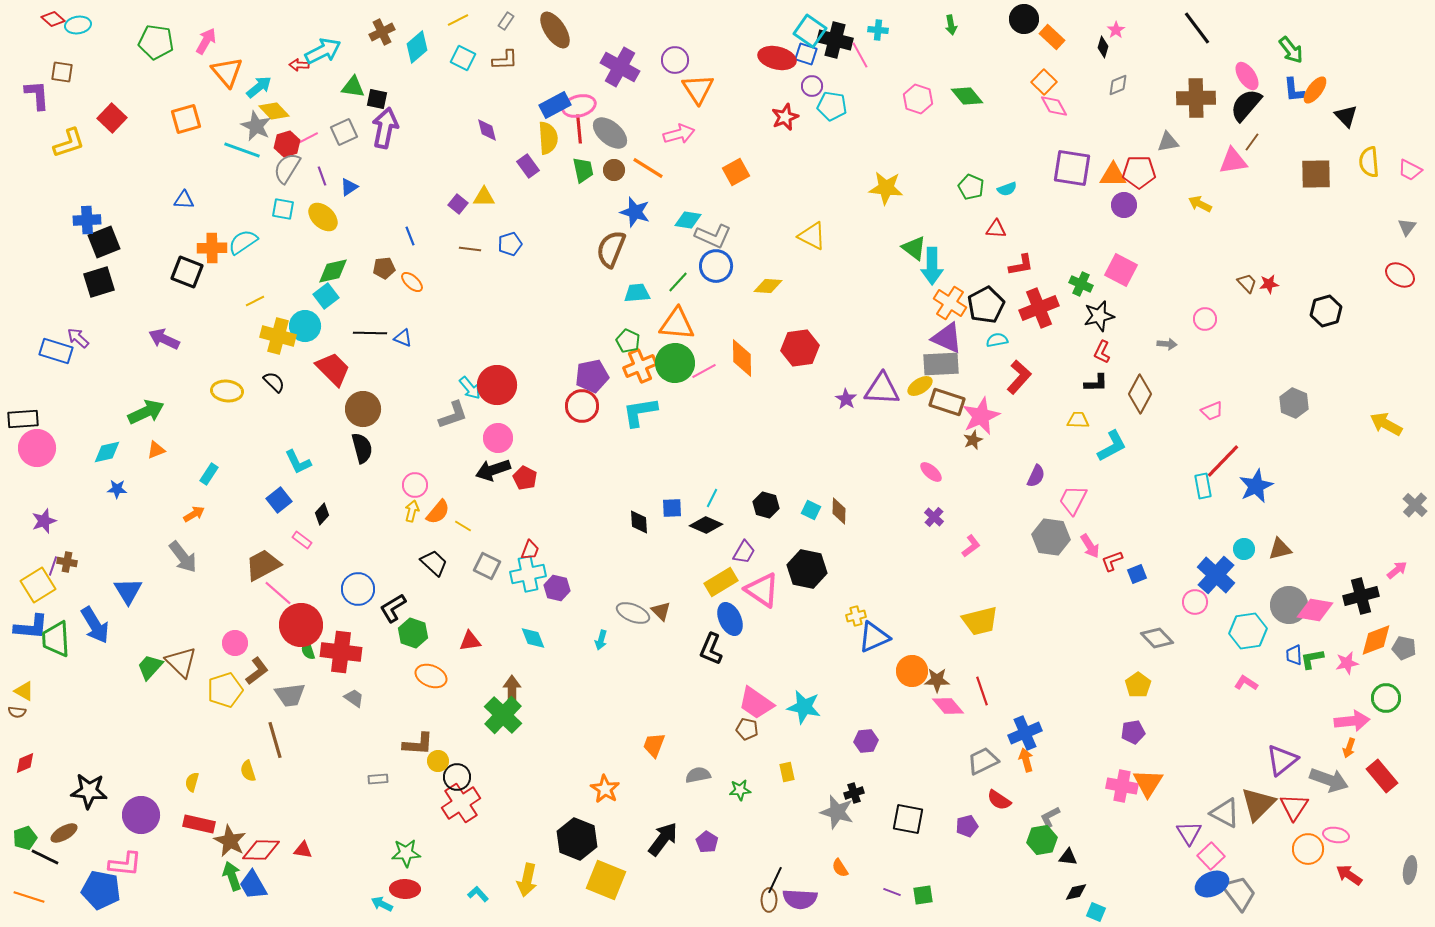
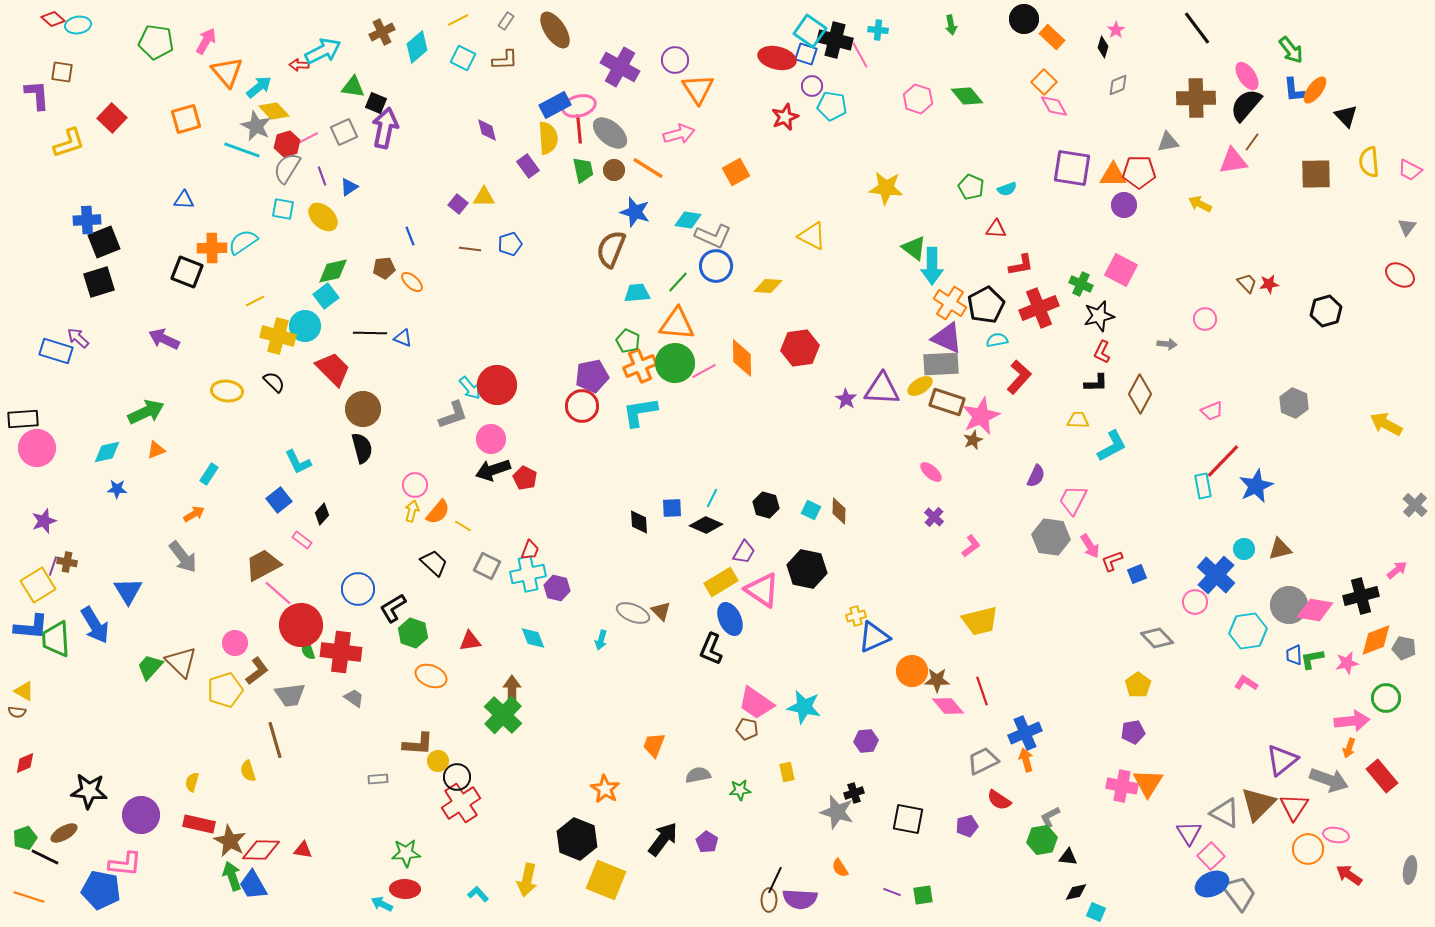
black square at (377, 99): moved 1 px left, 4 px down; rotated 10 degrees clockwise
pink circle at (498, 438): moved 7 px left, 1 px down
